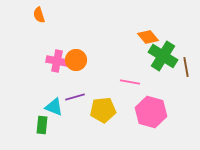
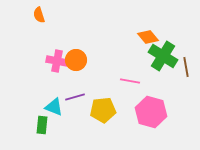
pink line: moved 1 px up
